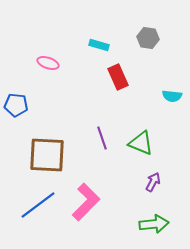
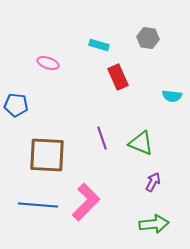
blue line: rotated 42 degrees clockwise
